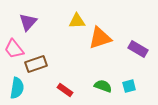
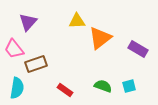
orange triangle: rotated 20 degrees counterclockwise
